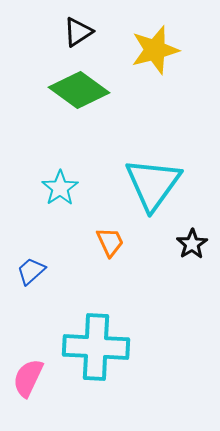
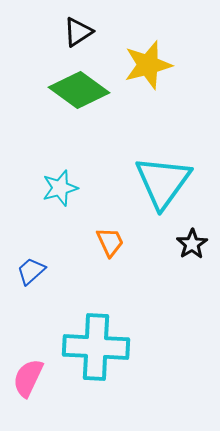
yellow star: moved 7 px left, 15 px down
cyan triangle: moved 10 px right, 2 px up
cyan star: rotated 18 degrees clockwise
